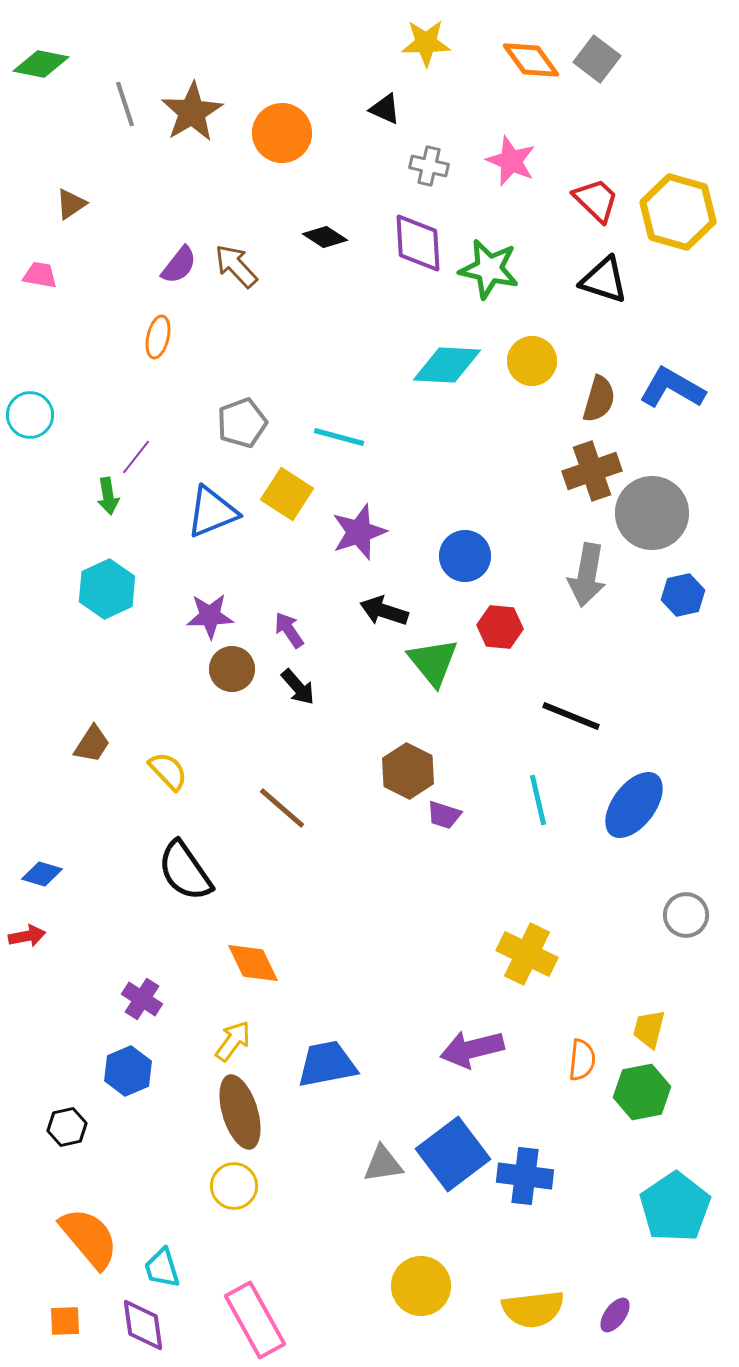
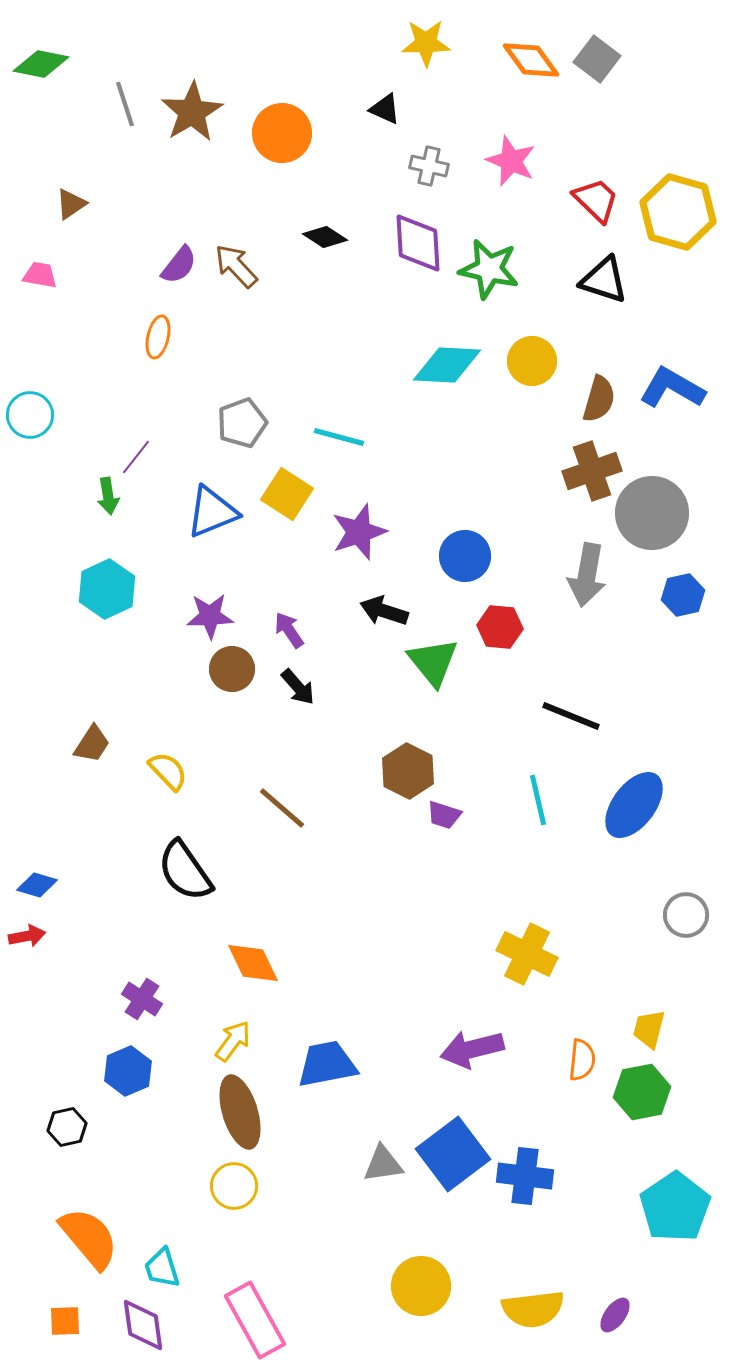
blue diamond at (42, 874): moved 5 px left, 11 px down
